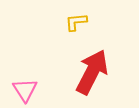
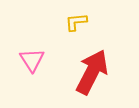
pink triangle: moved 7 px right, 30 px up
